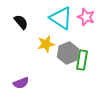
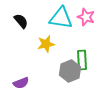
cyan triangle: rotated 25 degrees counterclockwise
black semicircle: moved 1 px up
gray hexagon: moved 2 px right, 18 px down
green rectangle: rotated 12 degrees counterclockwise
